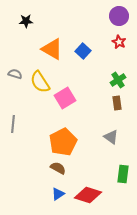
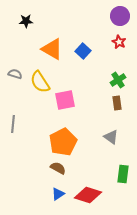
purple circle: moved 1 px right
pink square: moved 2 px down; rotated 20 degrees clockwise
